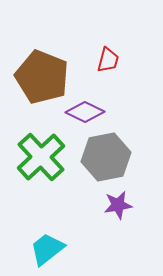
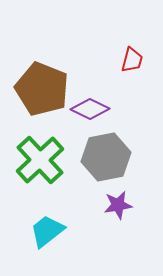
red trapezoid: moved 24 px right
brown pentagon: moved 12 px down
purple diamond: moved 5 px right, 3 px up
green cross: moved 1 px left, 3 px down
cyan trapezoid: moved 18 px up
